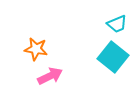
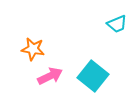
orange star: moved 3 px left
cyan square: moved 20 px left, 19 px down
